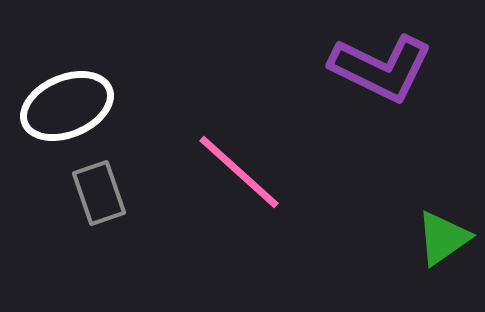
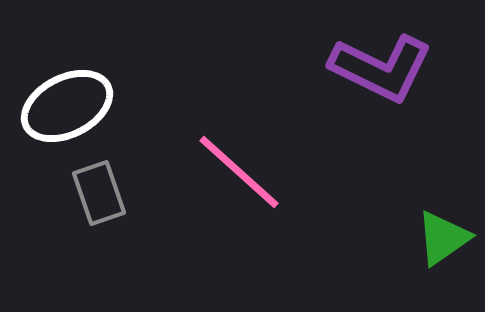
white ellipse: rotated 4 degrees counterclockwise
